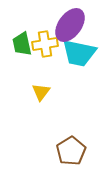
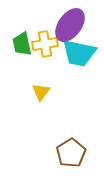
brown pentagon: moved 2 px down
